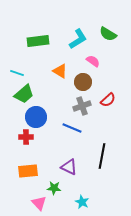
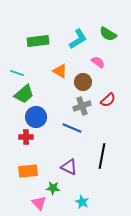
pink semicircle: moved 5 px right, 1 px down
green star: moved 1 px left
